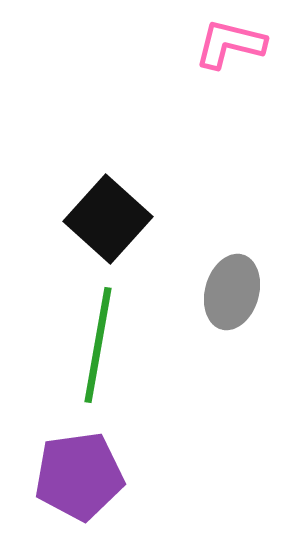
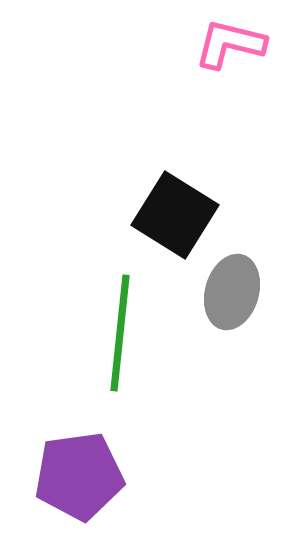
black square: moved 67 px right, 4 px up; rotated 10 degrees counterclockwise
green line: moved 22 px right, 12 px up; rotated 4 degrees counterclockwise
